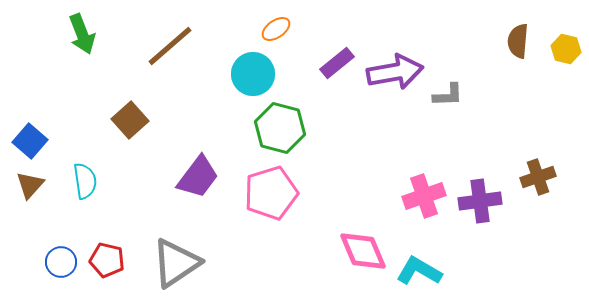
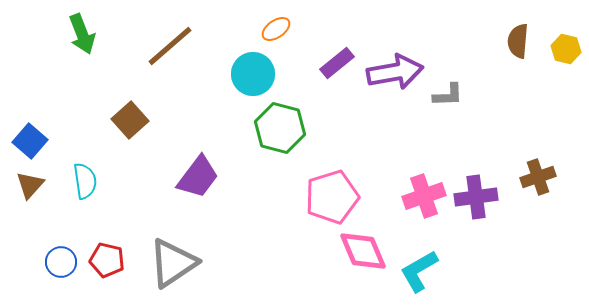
pink pentagon: moved 61 px right, 4 px down
purple cross: moved 4 px left, 4 px up
gray triangle: moved 3 px left
cyan L-shape: rotated 60 degrees counterclockwise
